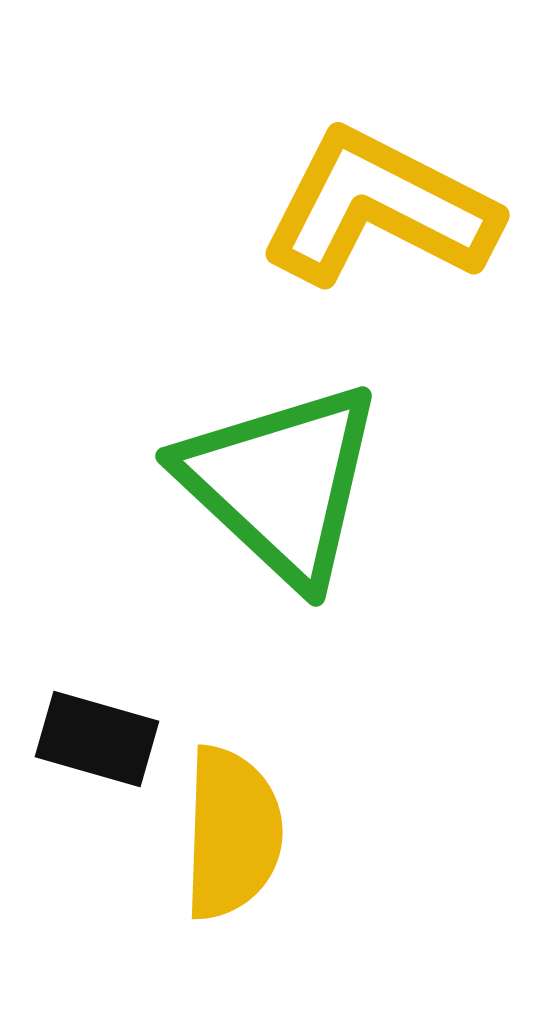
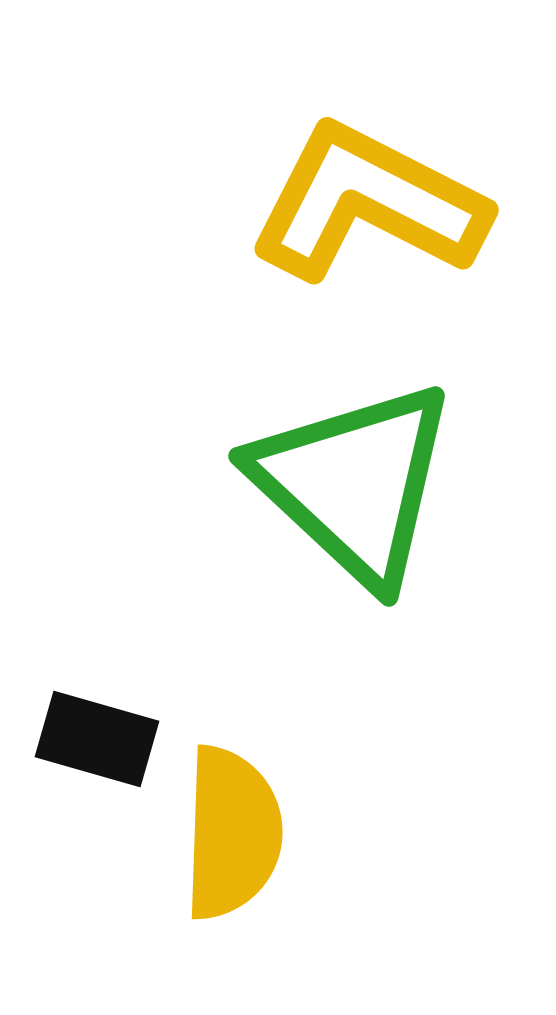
yellow L-shape: moved 11 px left, 5 px up
green triangle: moved 73 px right
